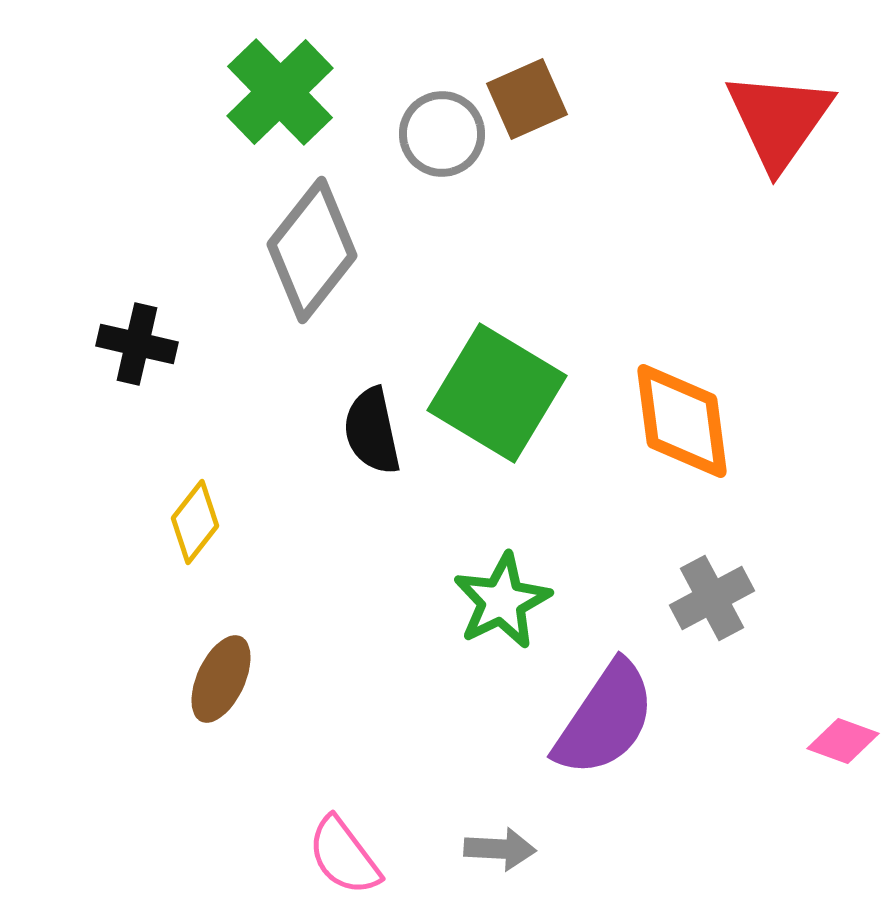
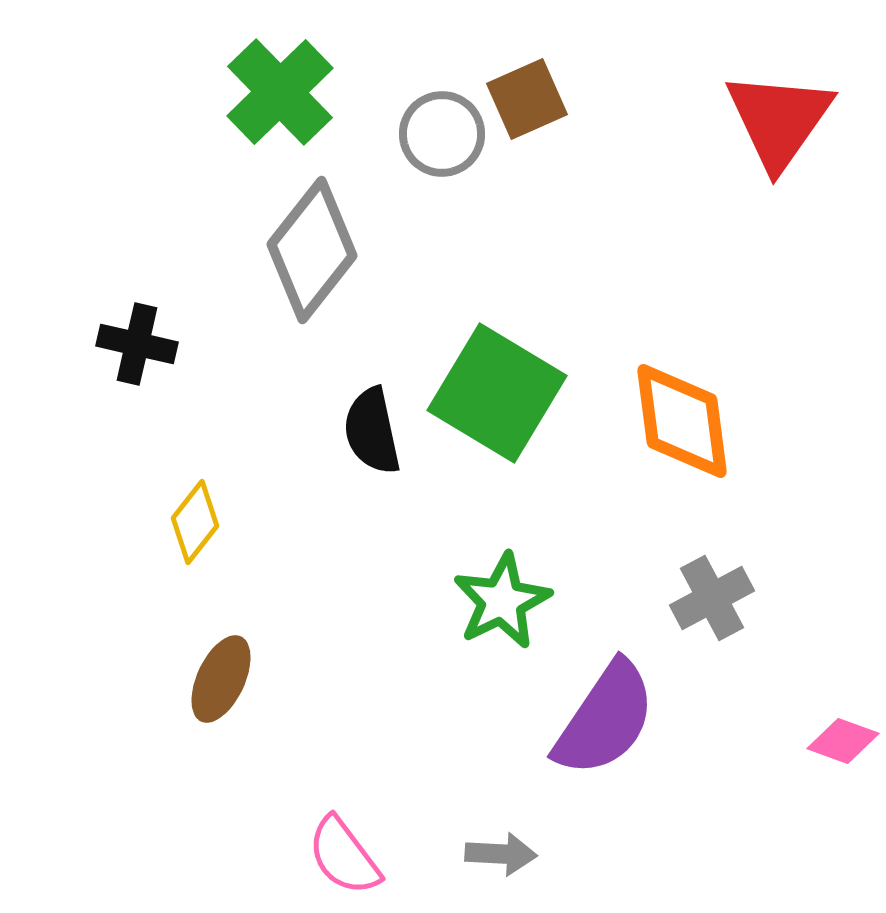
gray arrow: moved 1 px right, 5 px down
